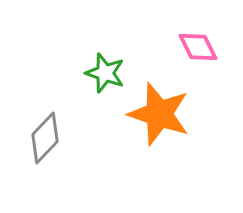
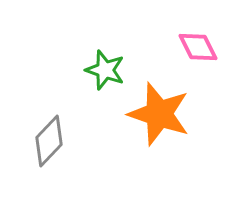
green star: moved 3 px up
gray diamond: moved 4 px right, 3 px down
